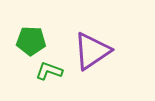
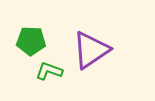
purple triangle: moved 1 px left, 1 px up
